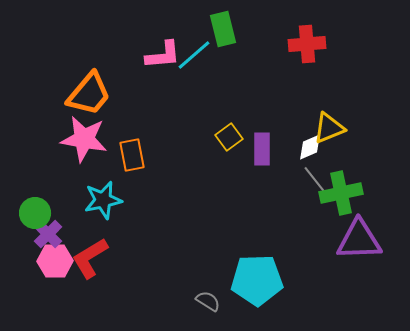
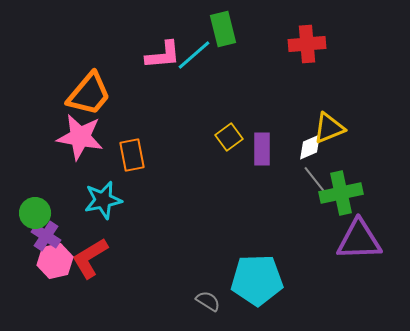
pink star: moved 4 px left, 2 px up
purple cross: moved 2 px left, 2 px down; rotated 12 degrees counterclockwise
pink hexagon: rotated 12 degrees counterclockwise
